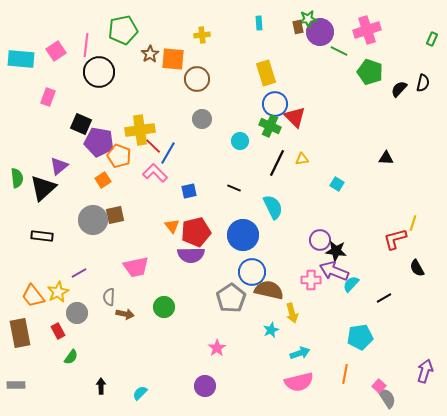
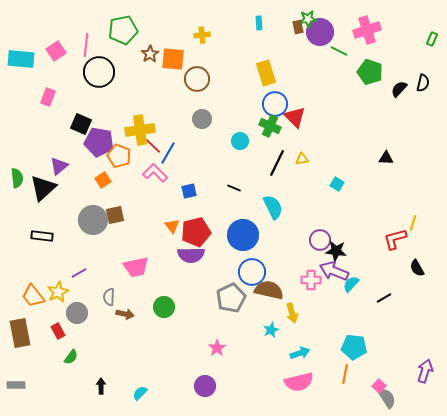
gray pentagon at (231, 298): rotated 8 degrees clockwise
cyan pentagon at (360, 337): moved 6 px left, 10 px down; rotated 15 degrees clockwise
